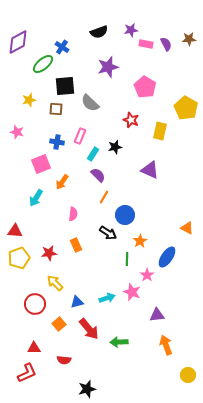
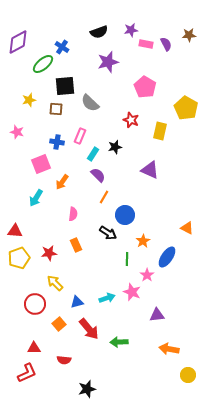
brown star at (189, 39): moved 4 px up
purple star at (108, 67): moved 5 px up
orange star at (140, 241): moved 3 px right
orange arrow at (166, 345): moved 3 px right, 4 px down; rotated 60 degrees counterclockwise
